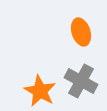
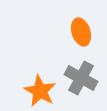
gray cross: moved 3 px up
